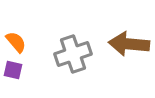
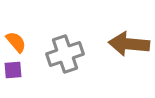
gray cross: moved 8 px left
purple square: rotated 18 degrees counterclockwise
